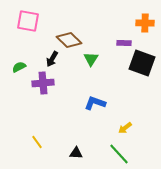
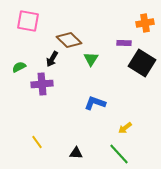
orange cross: rotated 12 degrees counterclockwise
black square: rotated 12 degrees clockwise
purple cross: moved 1 px left, 1 px down
